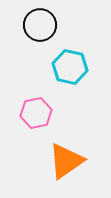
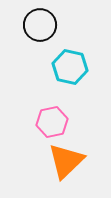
pink hexagon: moved 16 px right, 9 px down
orange triangle: rotated 9 degrees counterclockwise
